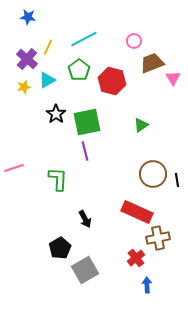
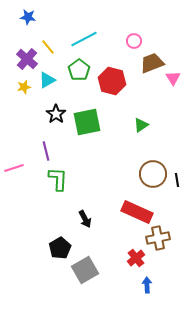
yellow line: rotated 63 degrees counterclockwise
purple line: moved 39 px left
